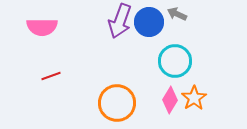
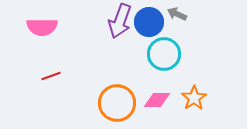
cyan circle: moved 11 px left, 7 px up
pink diamond: moved 13 px left; rotated 60 degrees clockwise
